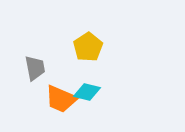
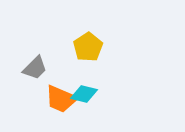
gray trapezoid: rotated 56 degrees clockwise
cyan diamond: moved 3 px left, 2 px down
